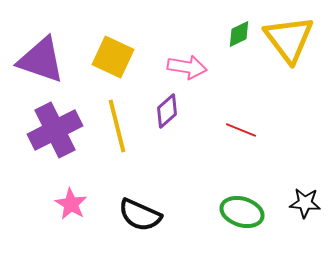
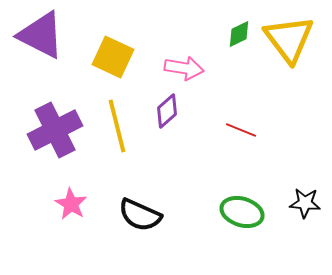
purple triangle: moved 25 px up; rotated 8 degrees clockwise
pink arrow: moved 3 px left, 1 px down
